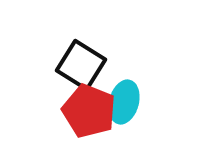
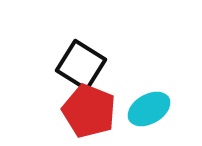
cyan ellipse: moved 25 px right, 7 px down; rotated 45 degrees clockwise
